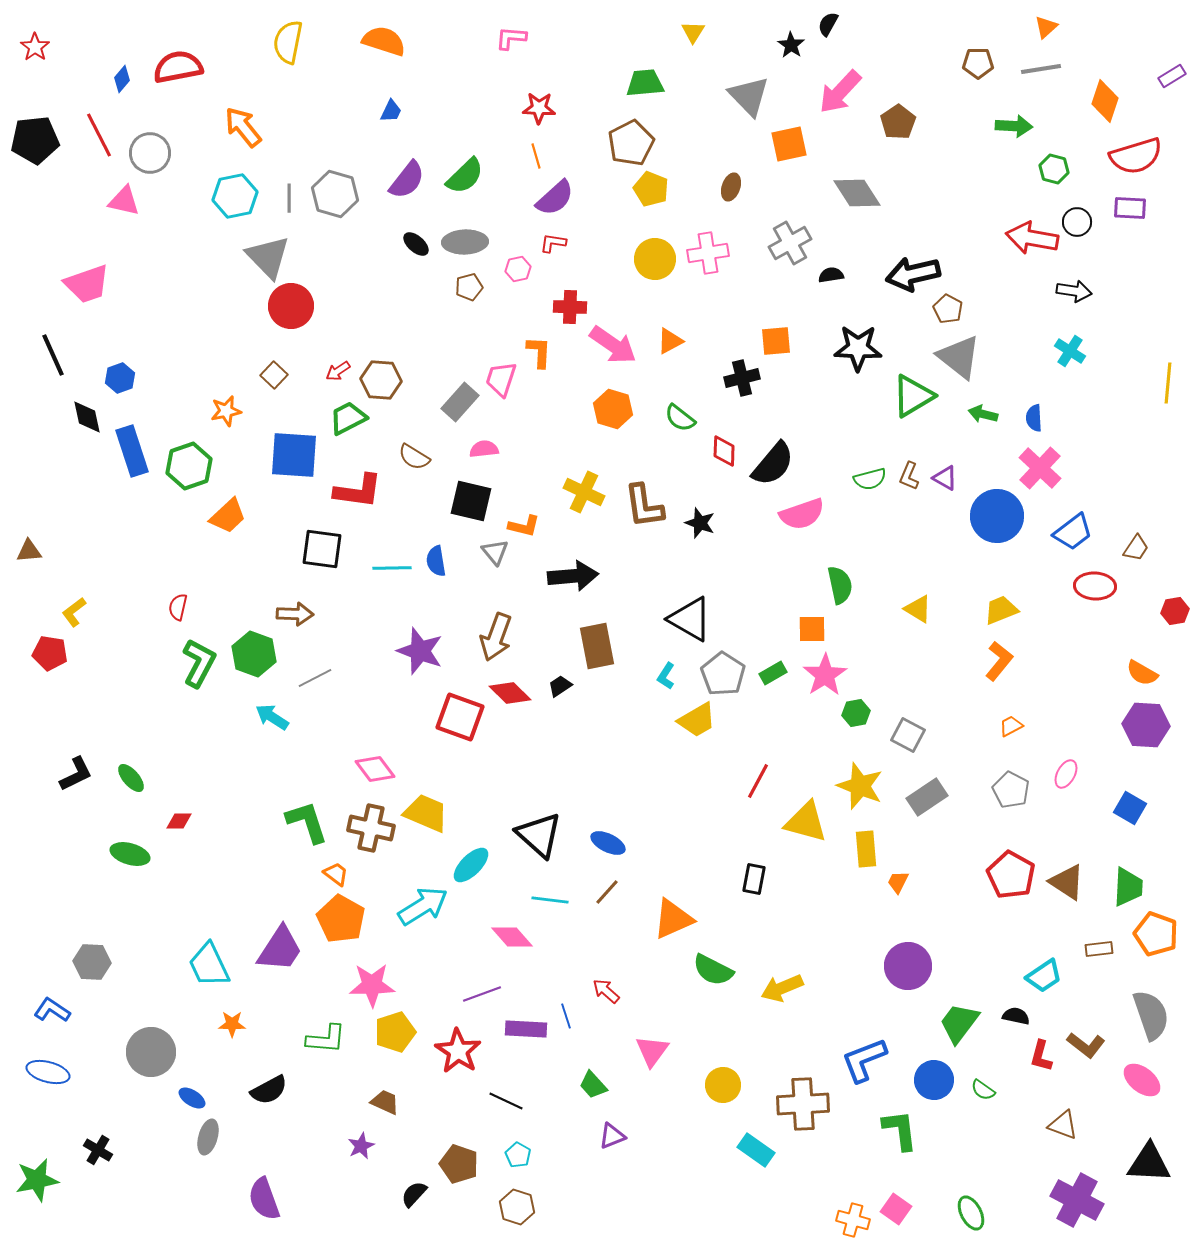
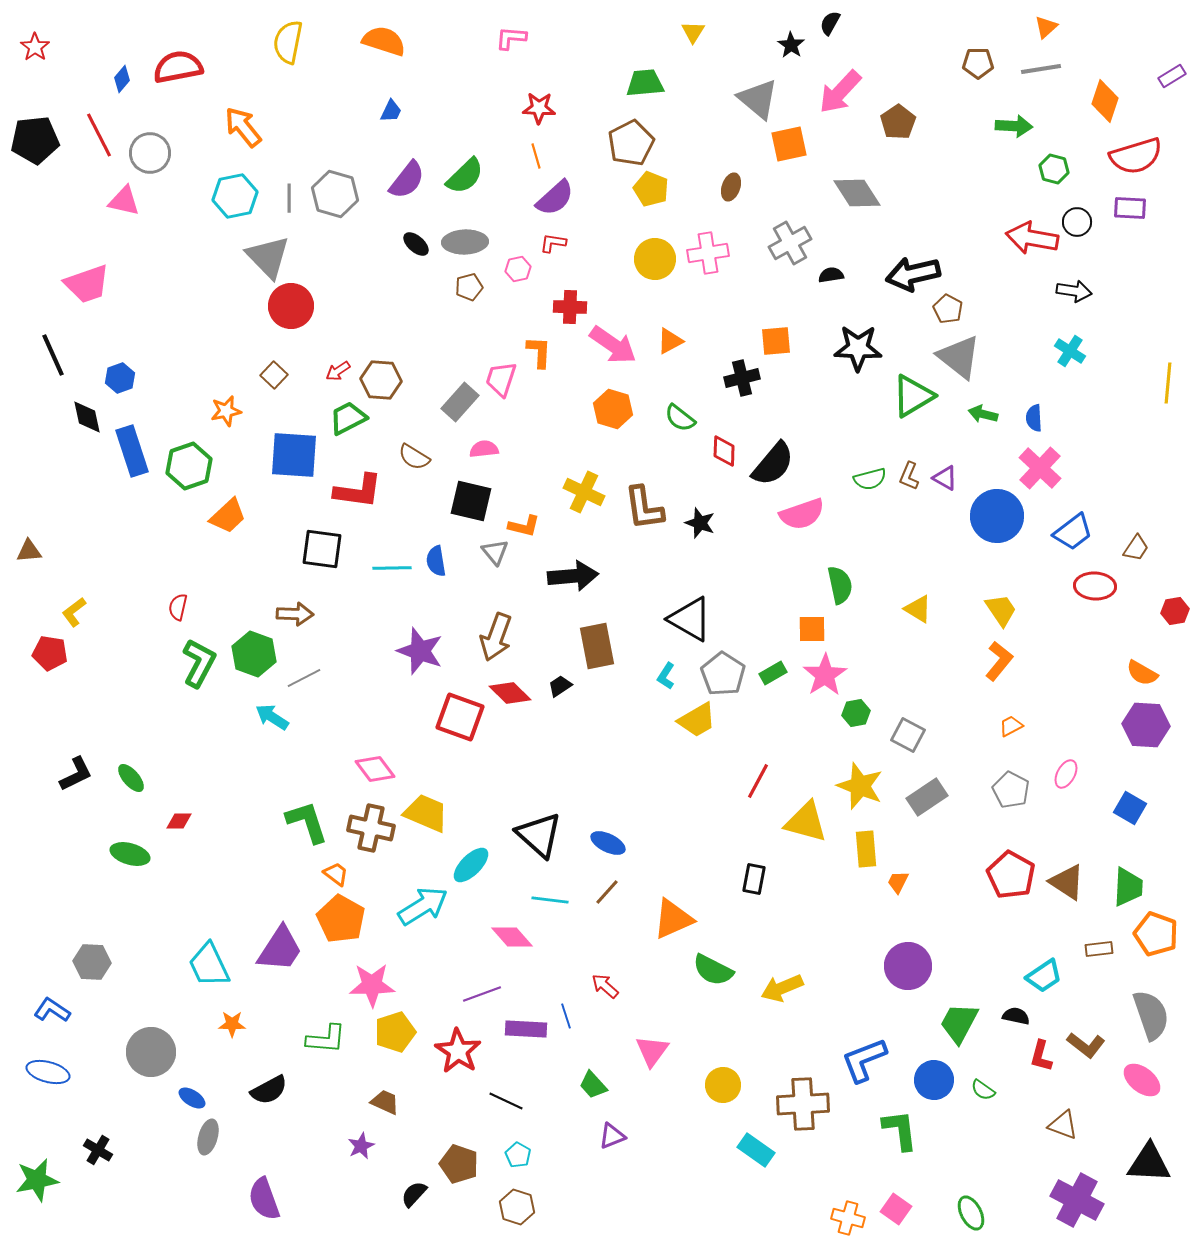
black semicircle at (828, 24): moved 2 px right, 1 px up
gray triangle at (749, 96): moved 9 px right, 3 px down; rotated 6 degrees counterclockwise
brown L-shape at (644, 506): moved 2 px down
yellow trapezoid at (1001, 610): rotated 78 degrees clockwise
gray line at (315, 678): moved 11 px left
red arrow at (606, 991): moved 1 px left, 5 px up
green trapezoid at (959, 1023): rotated 9 degrees counterclockwise
orange cross at (853, 1220): moved 5 px left, 2 px up
